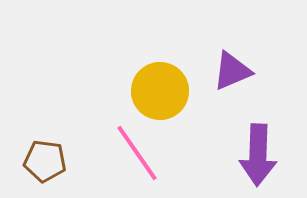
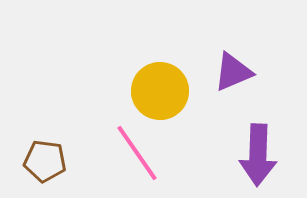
purple triangle: moved 1 px right, 1 px down
